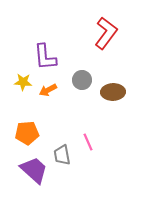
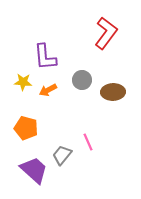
orange pentagon: moved 1 px left, 5 px up; rotated 20 degrees clockwise
gray trapezoid: rotated 50 degrees clockwise
